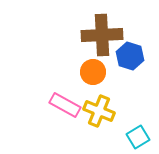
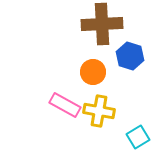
brown cross: moved 11 px up
yellow cross: rotated 12 degrees counterclockwise
